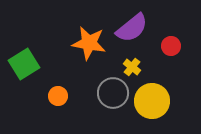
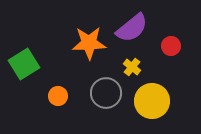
orange star: rotated 12 degrees counterclockwise
gray circle: moved 7 px left
